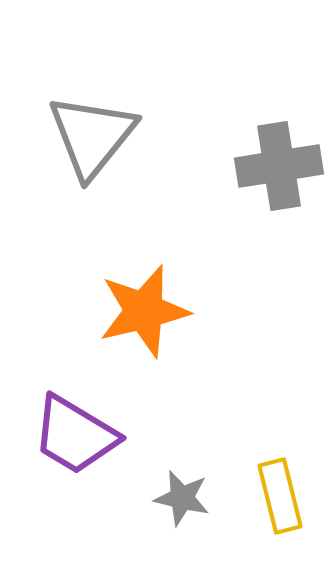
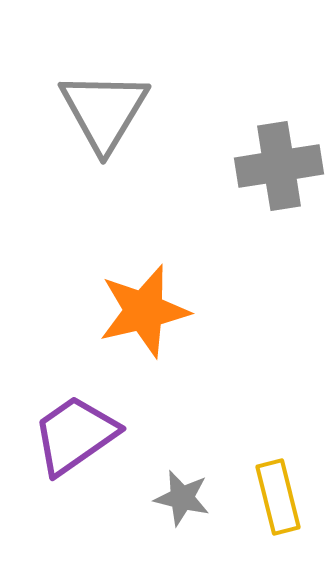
gray triangle: moved 12 px right, 25 px up; rotated 8 degrees counterclockwise
purple trapezoid: rotated 114 degrees clockwise
yellow rectangle: moved 2 px left, 1 px down
